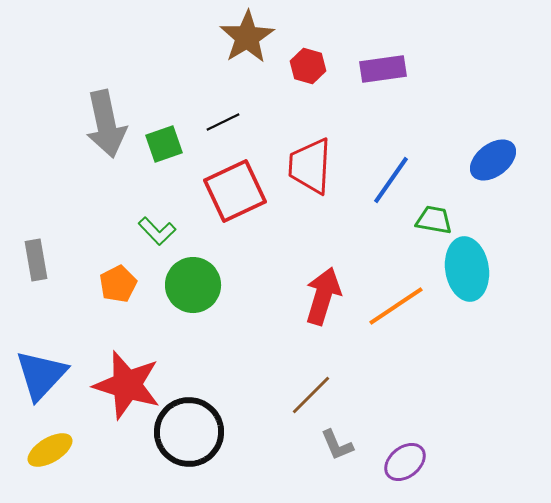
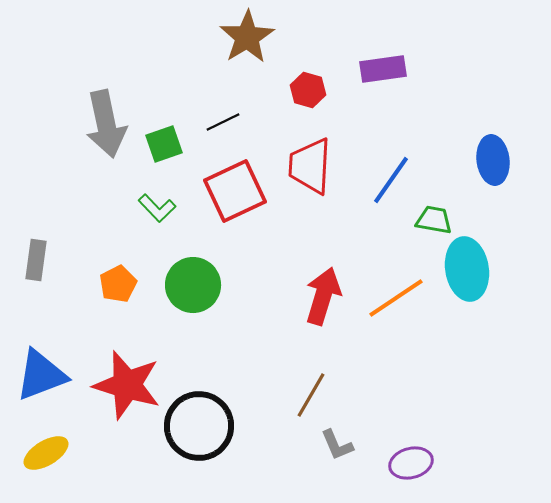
red hexagon: moved 24 px down
blue ellipse: rotated 60 degrees counterclockwise
green L-shape: moved 23 px up
gray rectangle: rotated 18 degrees clockwise
orange line: moved 8 px up
blue triangle: rotated 26 degrees clockwise
brown line: rotated 15 degrees counterclockwise
black circle: moved 10 px right, 6 px up
yellow ellipse: moved 4 px left, 3 px down
purple ellipse: moved 6 px right, 1 px down; rotated 24 degrees clockwise
